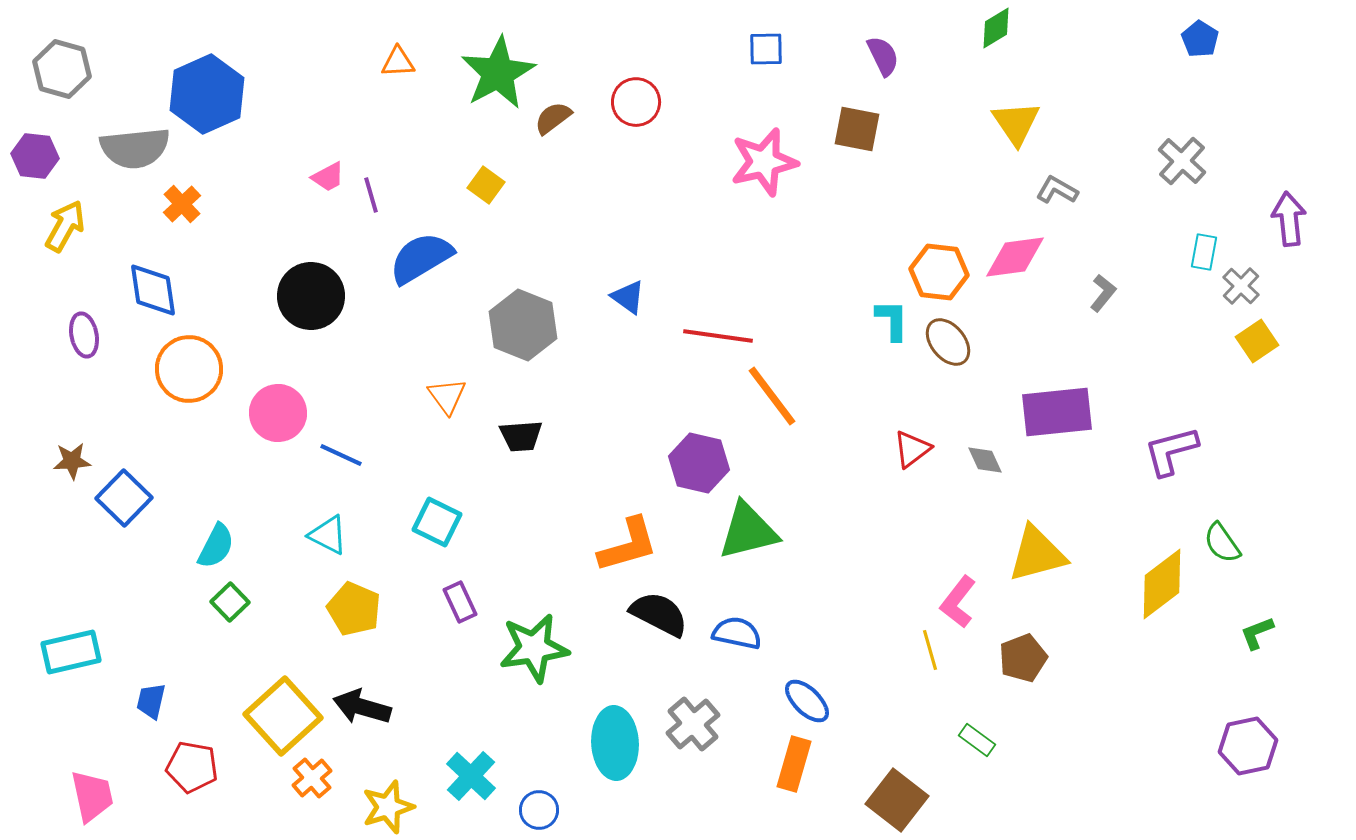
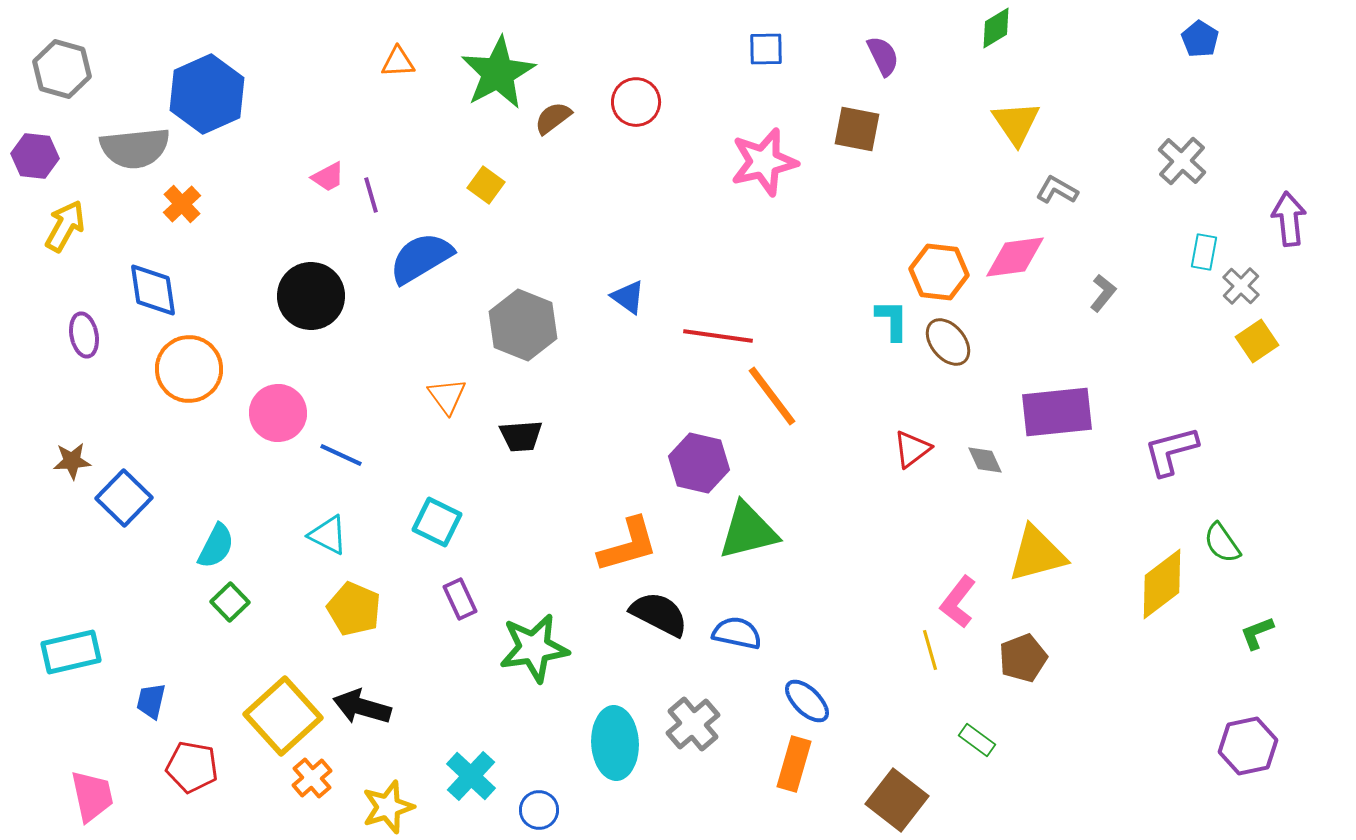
purple rectangle at (460, 602): moved 3 px up
